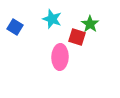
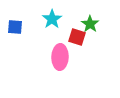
cyan star: rotated 18 degrees clockwise
blue square: rotated 28 degrees counterclockwise
